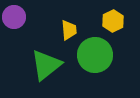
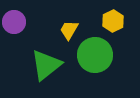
purple circle: moved 5 px down
yellow trapezoid: rotated 145 degrees counterclockwise
